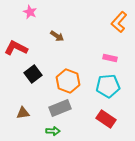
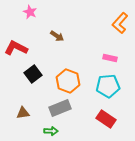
orange L-shape: moved 1 px right, 1 px down
green arrow: moved 2 px left
